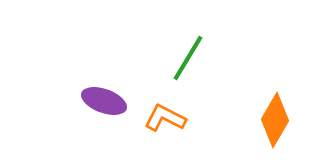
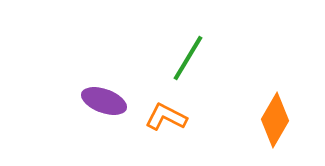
orange L-shape: moved 1 px right, 1 px up
